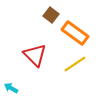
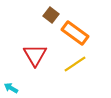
red triangle: rotated 15 degrees clockwise
